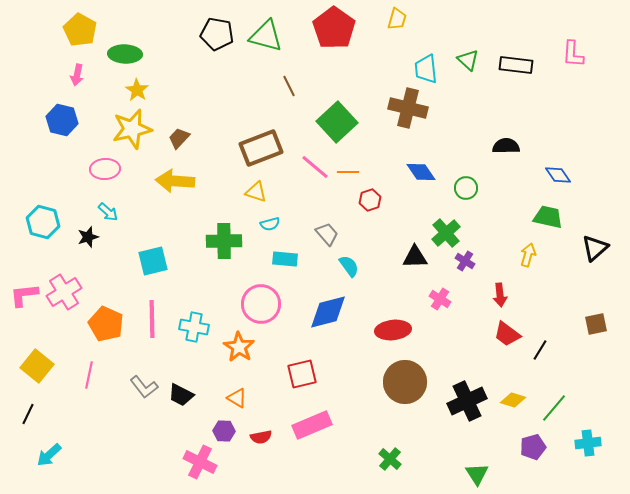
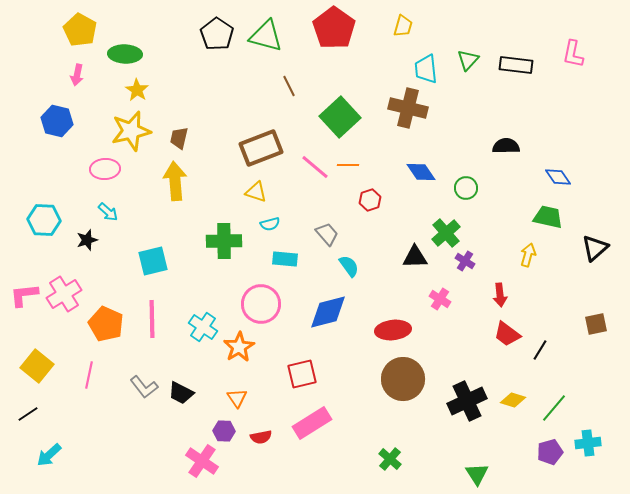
yellow trapezoid at (397, 19): moved 6 px right, 7 px down
black pentagon at (217, 34): rotated 24 degrees clockwise
pink L-shape at (573, 54): rotated 8 degrees clockwise
green triangle at (468, 60): rotated 30 degrees clockwise
blue hexagon at (62, 120): moved 5 px left, 1 px down
green square at (337, 122): moved 3 px right, 5 px up
yellow star at (132, 129): moved 1 px left, 2 px down
brown trapezoid at (179, 138): rotated 30 degrees counterclockwise
orange line at (348, 172): moved 7 px up
blue diamond at (558, 175): moved 2 px down
yellow arrow at (175, 181): rotated 81 degrees clockwise
cyan hexagon at (43, 222): moved 1 px right, 2 px up; rotated 12 degrees counterclockwise
black star at (88, 237): moved 1 px left, 3 px down
pink cross at (64, 292): moved 2 px down
cyan cross at (194, 327): moved 9 px right; rotated 24 degrees clockwise
orange star at (239, 347): rotated 8 degrees clockwise
brown circle at (405, 382): moved 2 px left, 3 px up
black trapezoid at (181, 395): moved 2 px up
orange triangle at (237, 398): rotated 25 degrees clockwise
black line at (28, 414): rotated 30 degrees clockwise
pink rectangle at (312, 425): moved 2 px up; rotated 9 degrees counterclockwise
purple pentagon at (533, 447): moved 17 px right, 5 px down
pink cross at (200, 462): moved 2 px right, 1 px up; rotated 8 degrees clockwise
